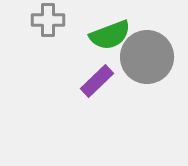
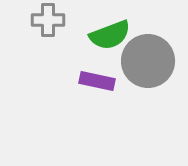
gray circle: moved 1 px right, 4 px down
purple rectangle: rotated 56 degrees clockwise
